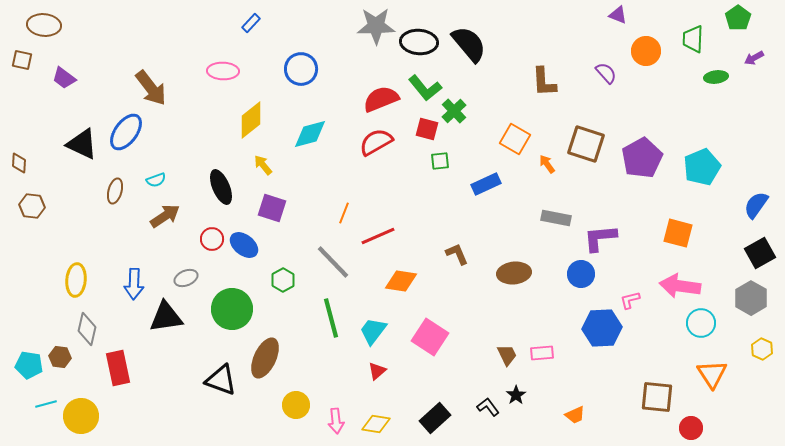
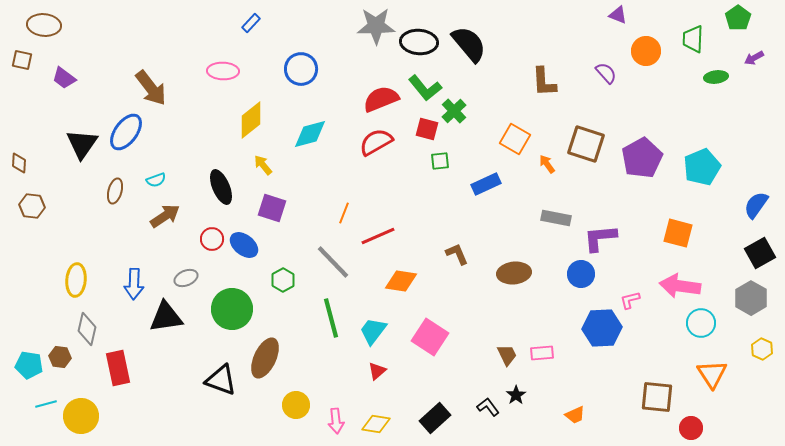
black triangle at (82, 144): rotated 40 degrees clockwise
